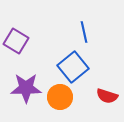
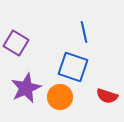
purple square: moved 2 px down
blue square: rotated 32 degrees counterclockwise
purple star: rotated 24 degrees counterclockwise
